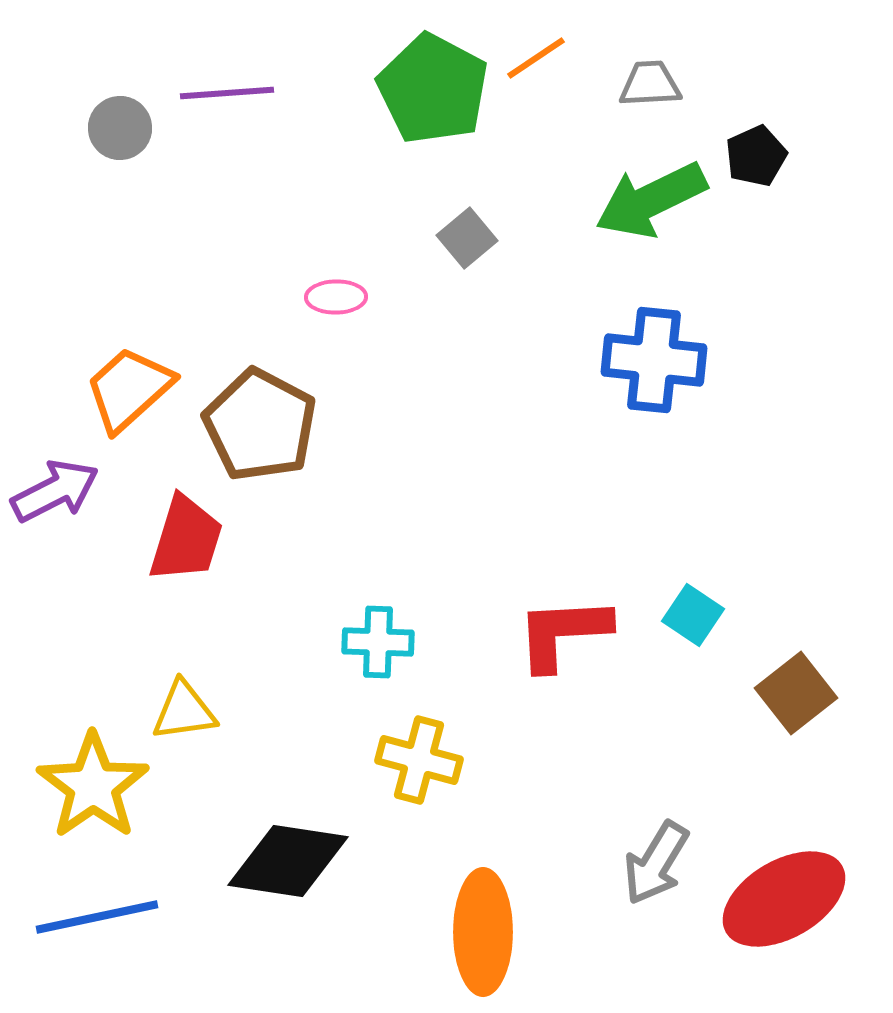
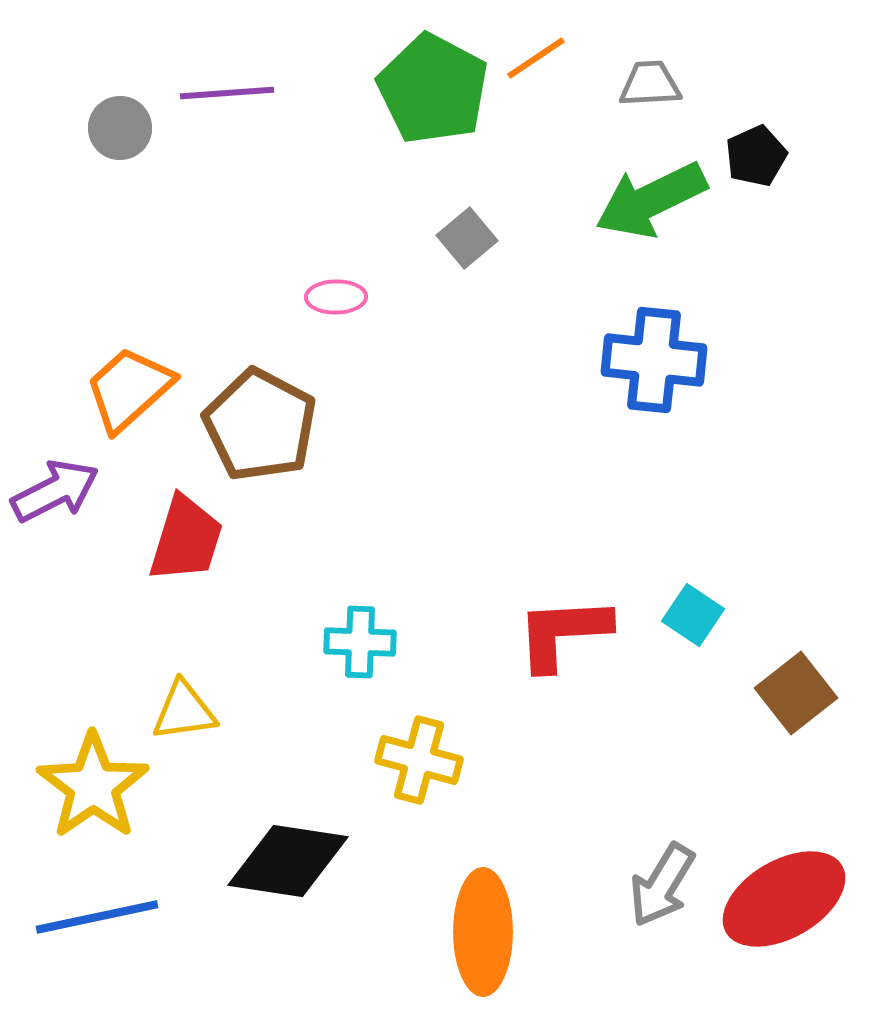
cyan cross: moved 18 px left
gray arrow: moved 6 px right, 22 px down
